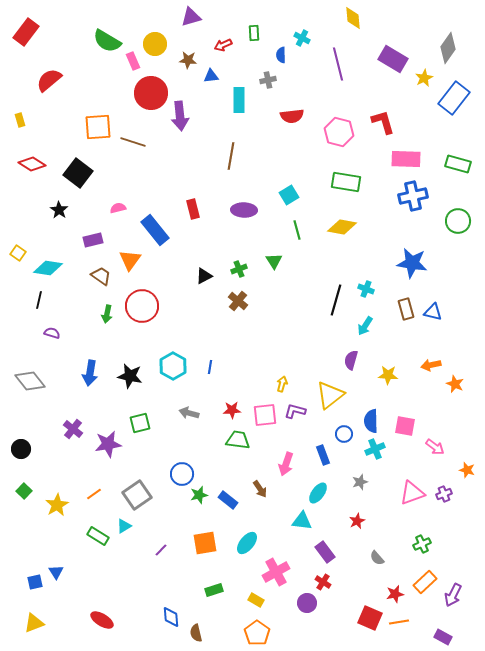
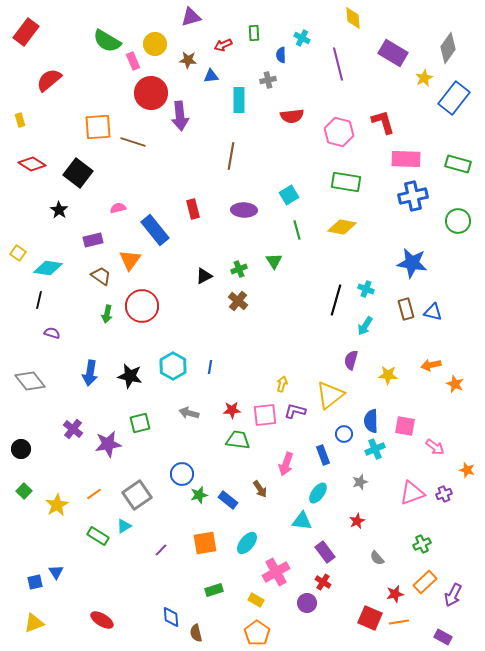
purple rectangle at (393, 59): moved 6 px up
